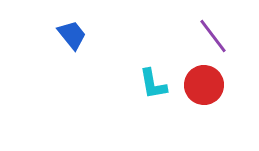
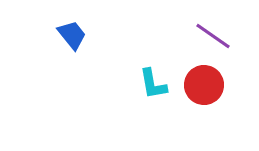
purple line: rotated 18 degrees counterclockwise
